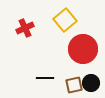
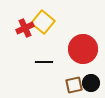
yellow square: moved 22 px left, 2 px down; rotated 10 degrees counterclockwise
black line: moved 1 px left, 16 px up
